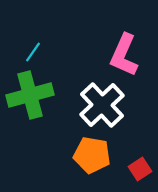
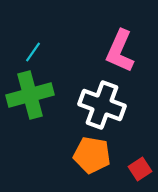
pink L-shape: moved 4 px left, 4 px up
white cross: rotated 27 degrees counterclockwise
